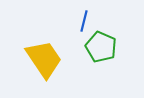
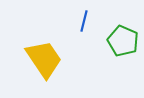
green pentagon: moved 22 px right, 6 px up
